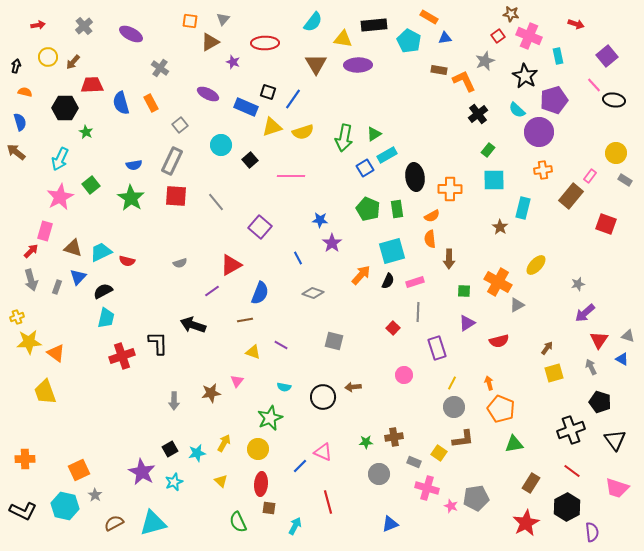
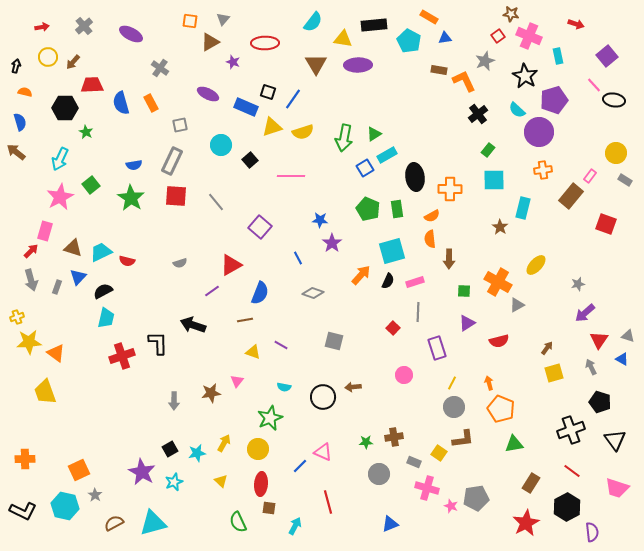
red arrow at (38, 25): moved 4 px right, 2 px down
gray square at (180, 125): rotated 28 degrees clockwise
